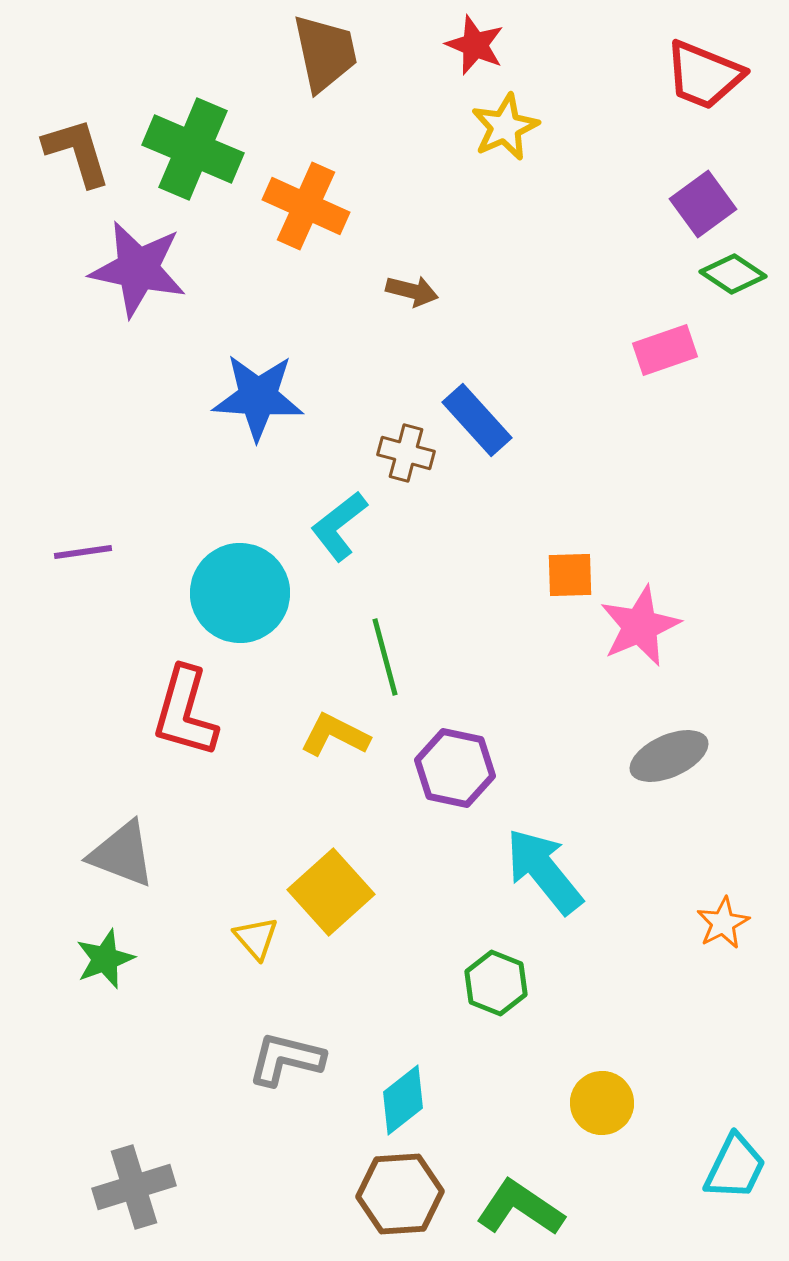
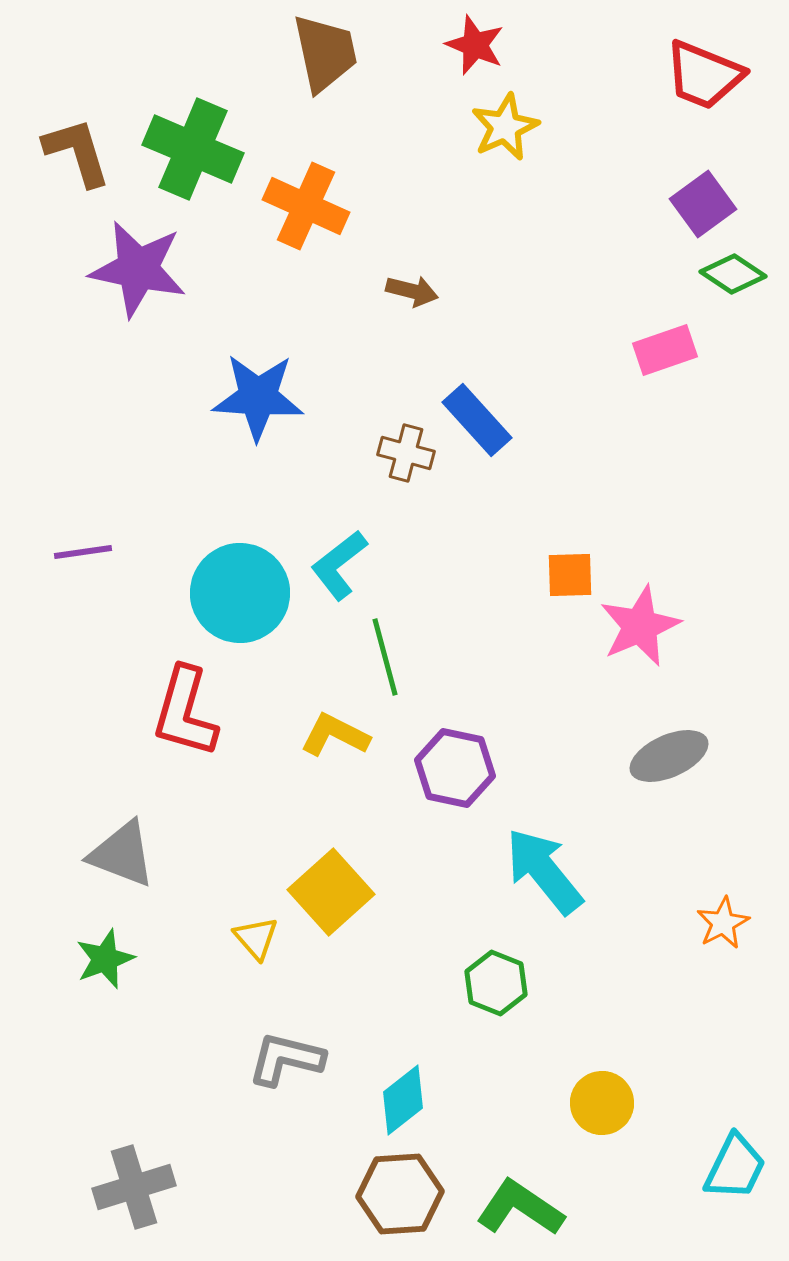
cyan L-shape: moved 39 px down
